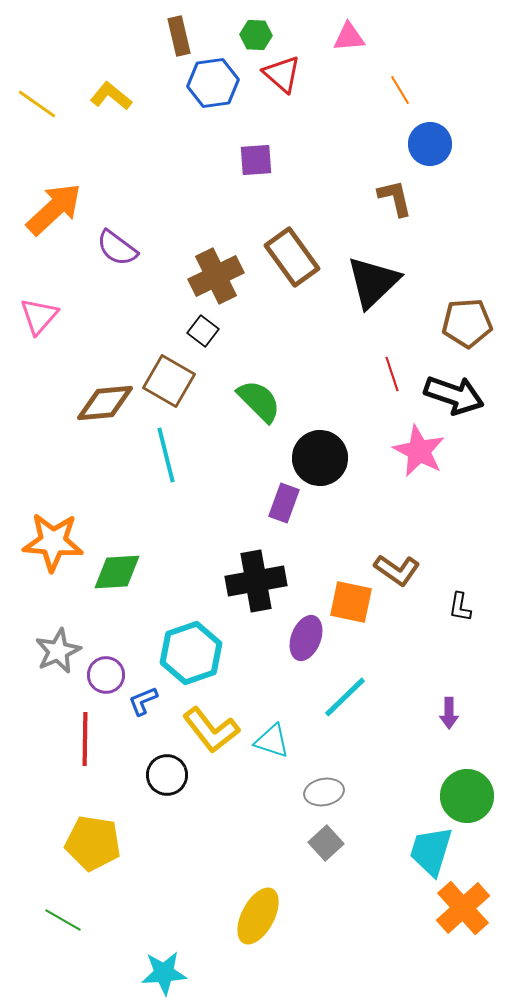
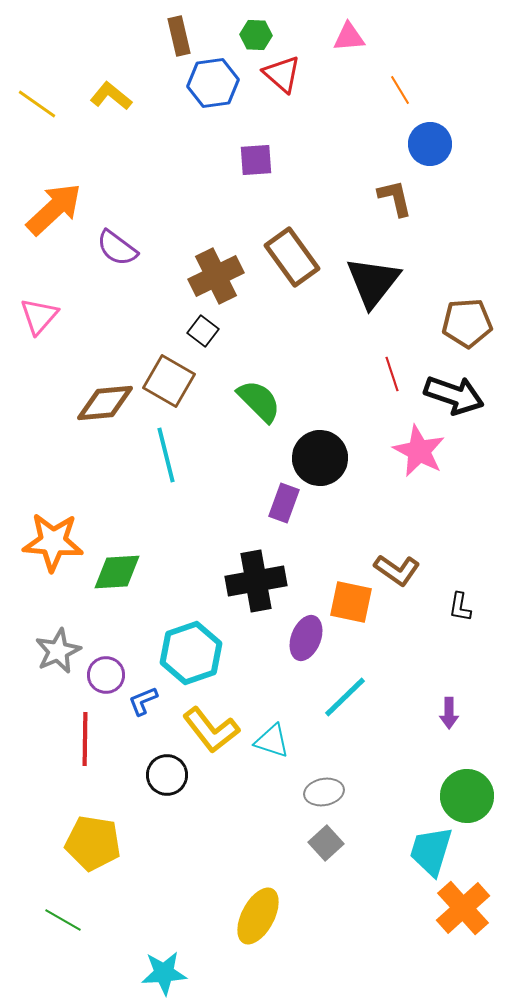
black triangle at (373, 282): rotated 8 degrees counterclockwise
